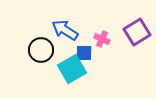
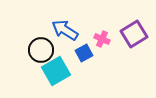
purple square: moved 3 px left, 2 px down
blue square: rotated 30 degrees counterclockwise
cyan square: moved 16 px left, 2 px down
